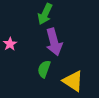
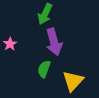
yellow triangle: rotated 40 degrees clockwise
